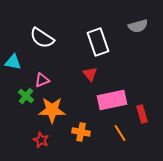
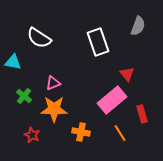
gray semicircle: rotated 54 degrees counterclockwise
white semicircle: moved 3 px left
red triangle: moved 37 px right
pink triangle: moved 11 px right, 3 px down
green cross: moved 2 px left
pink rectangle: rotated 28 degrees counterclockwise
orange star: moved 2 px right, 1 px up
red star: moved 9 px left, 5 px up
